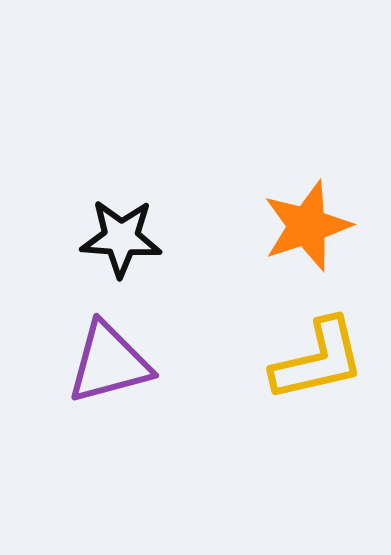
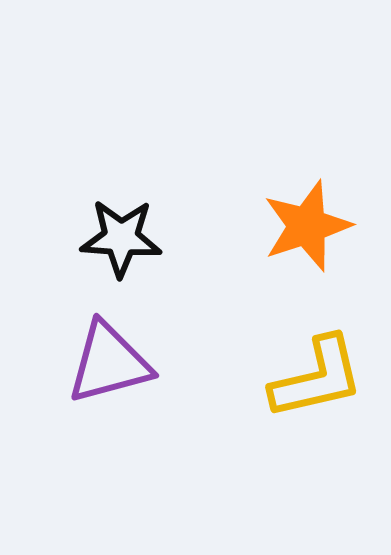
yellow L-shape: moved 1 px left, 18 px down
